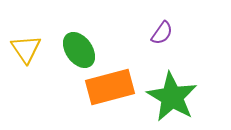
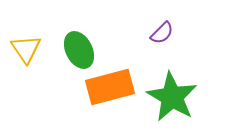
purple semicircle: rotated 10 degrees clockwise
green ellipse: rotated 9 degrees clockwise
